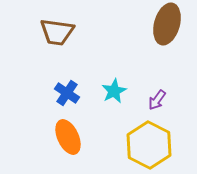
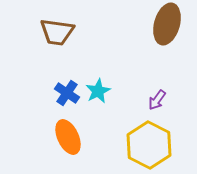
cyan star: moved 16 px left
